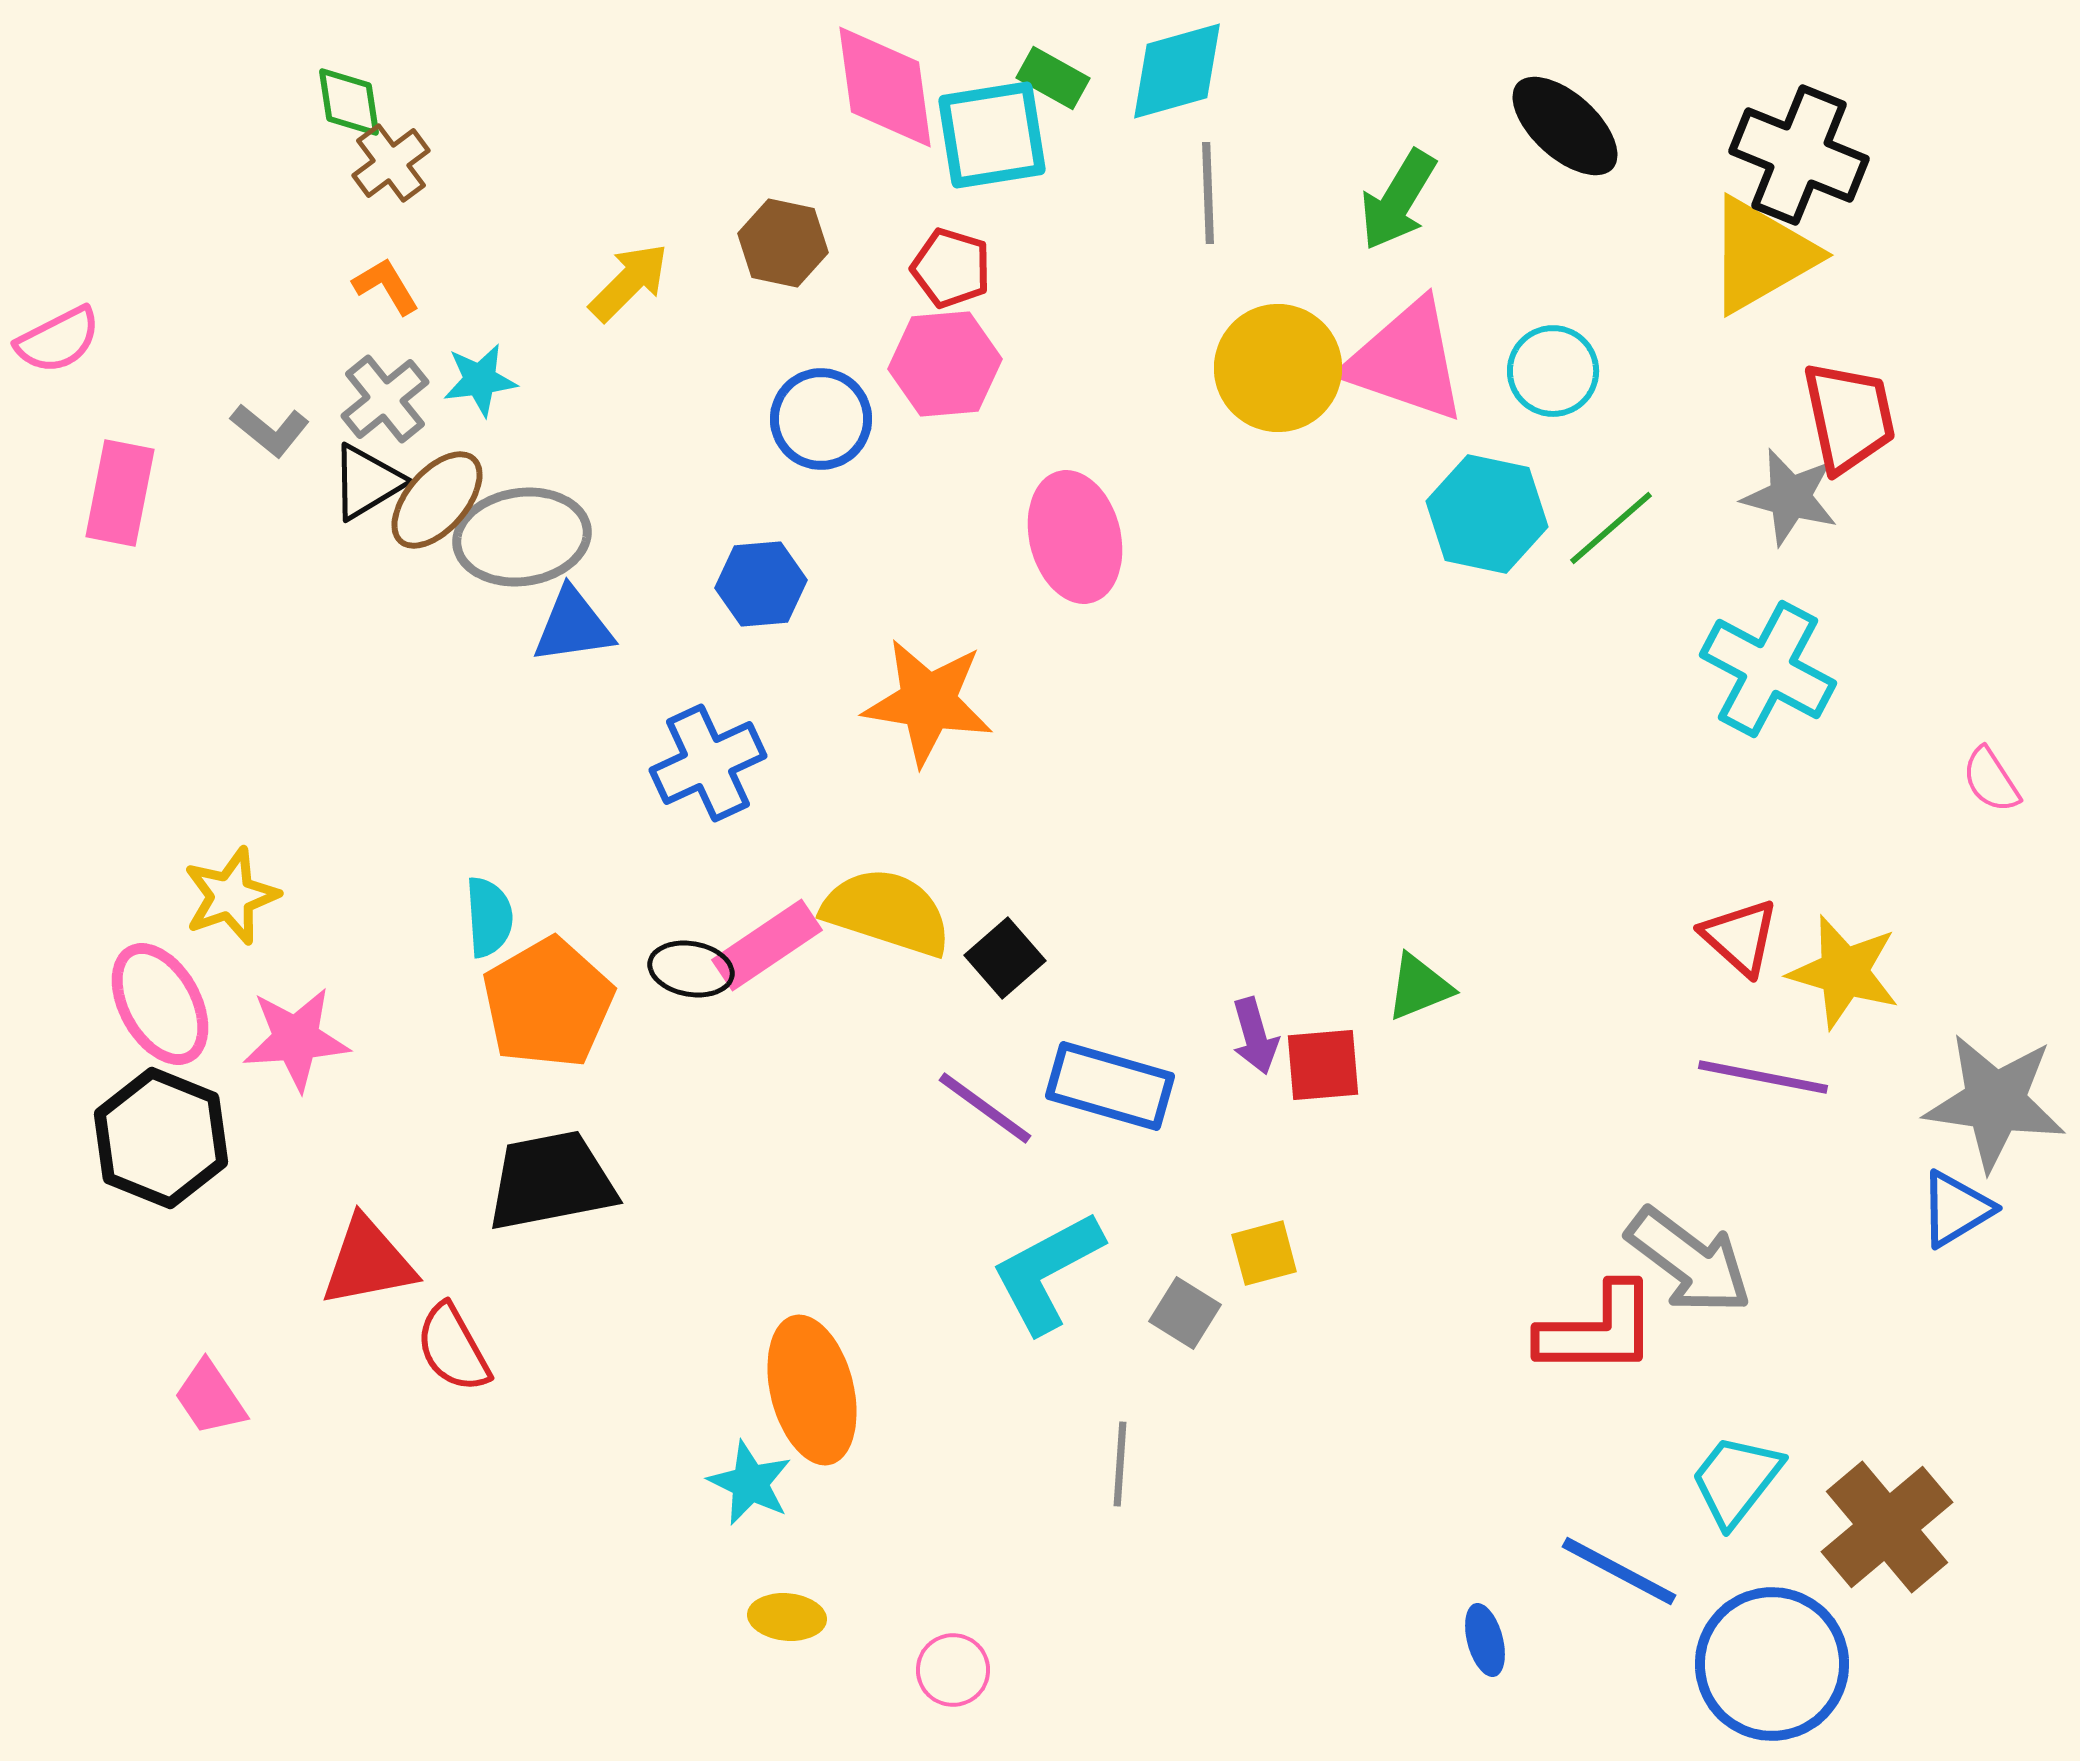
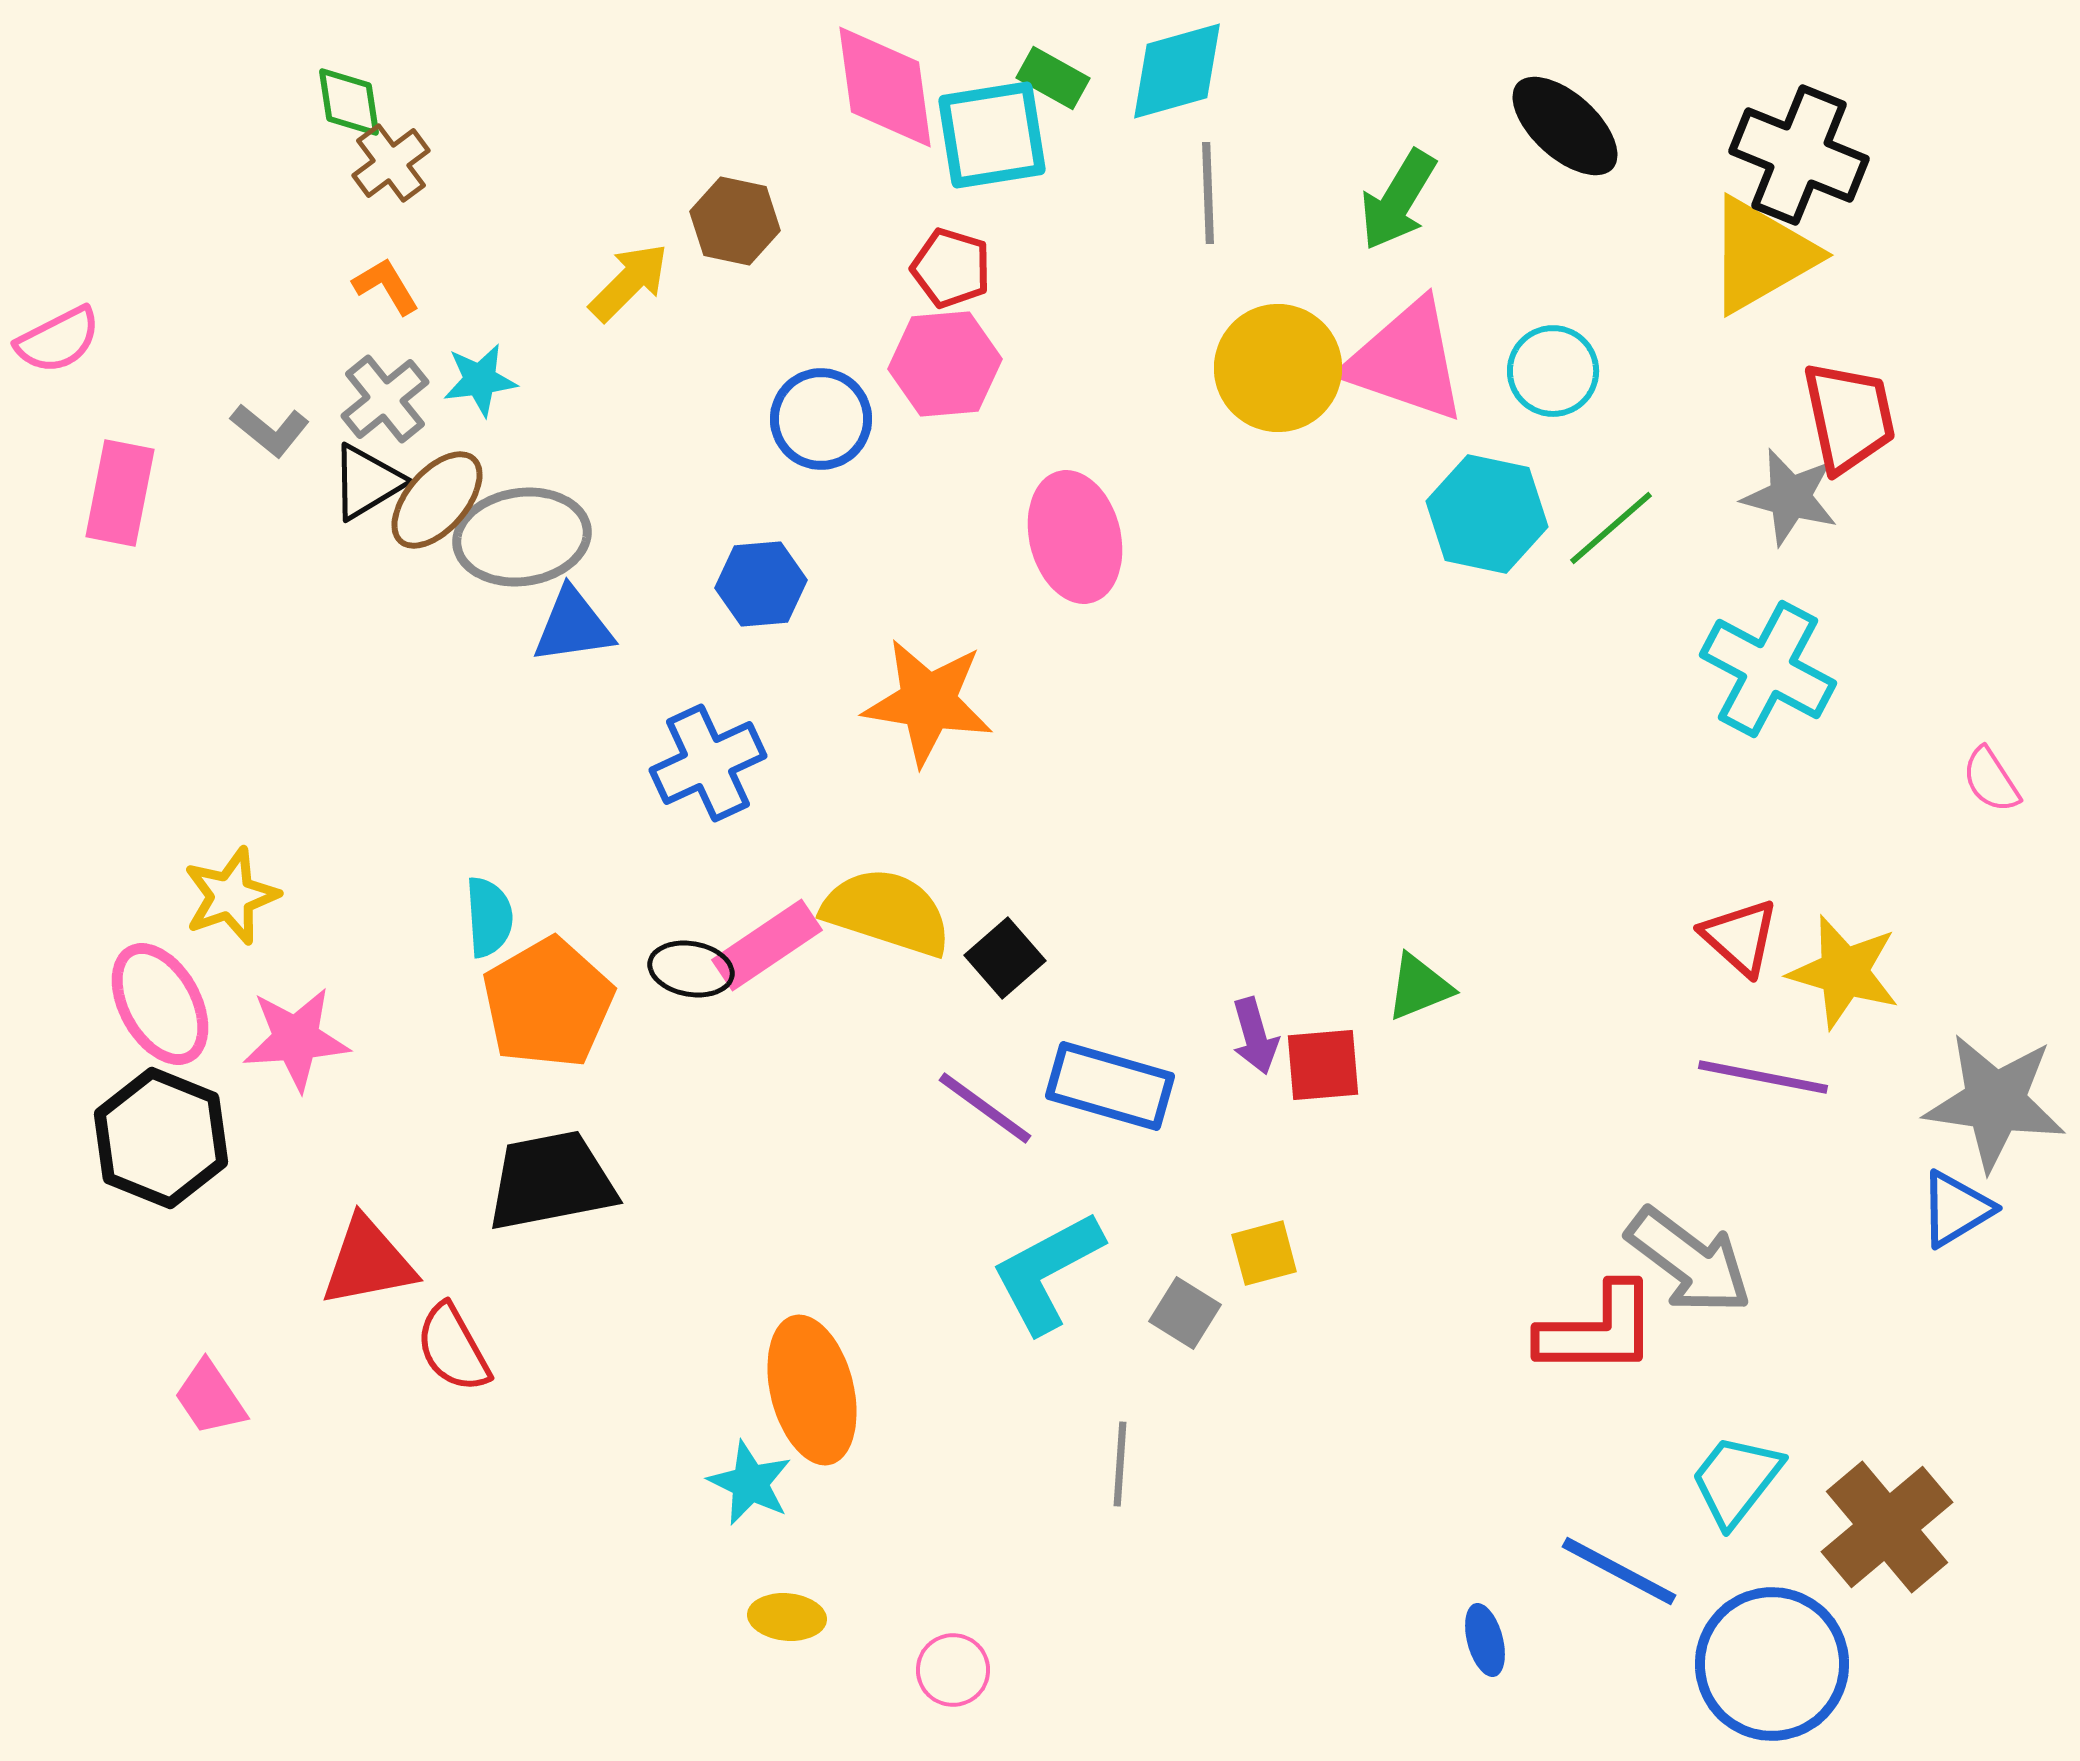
brown hexagon at (783, 243): moved 48 px left, 22 px up
